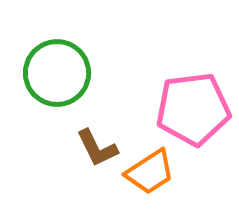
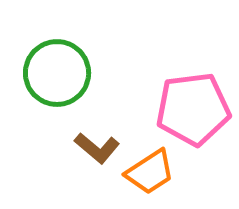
brown L-shape: rotated 24 degrees counterclockwise
